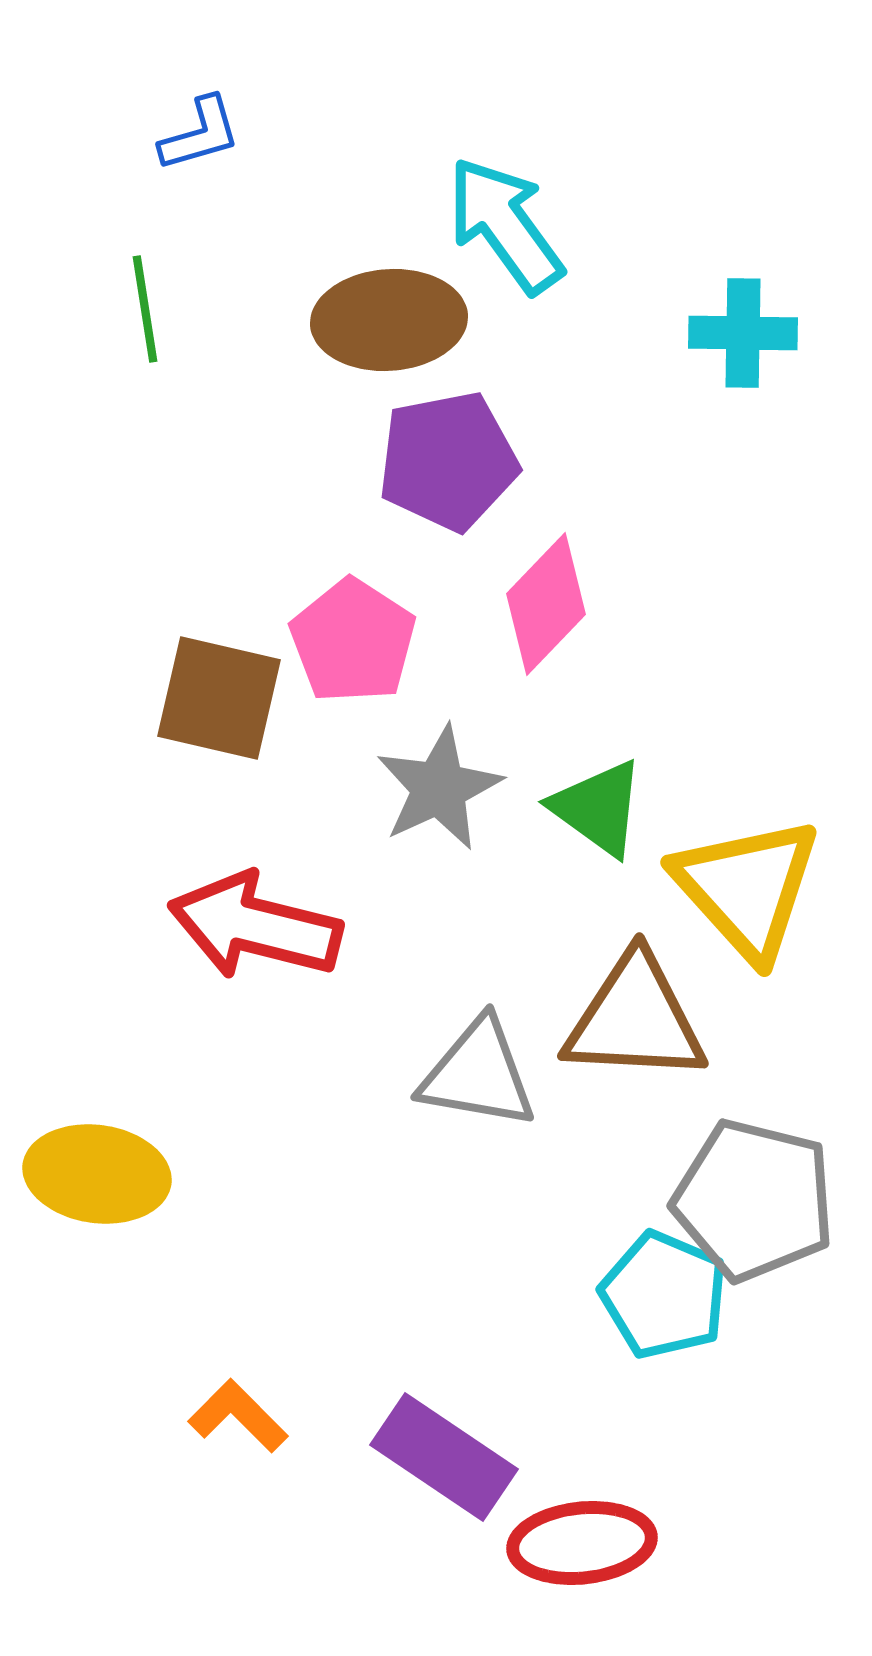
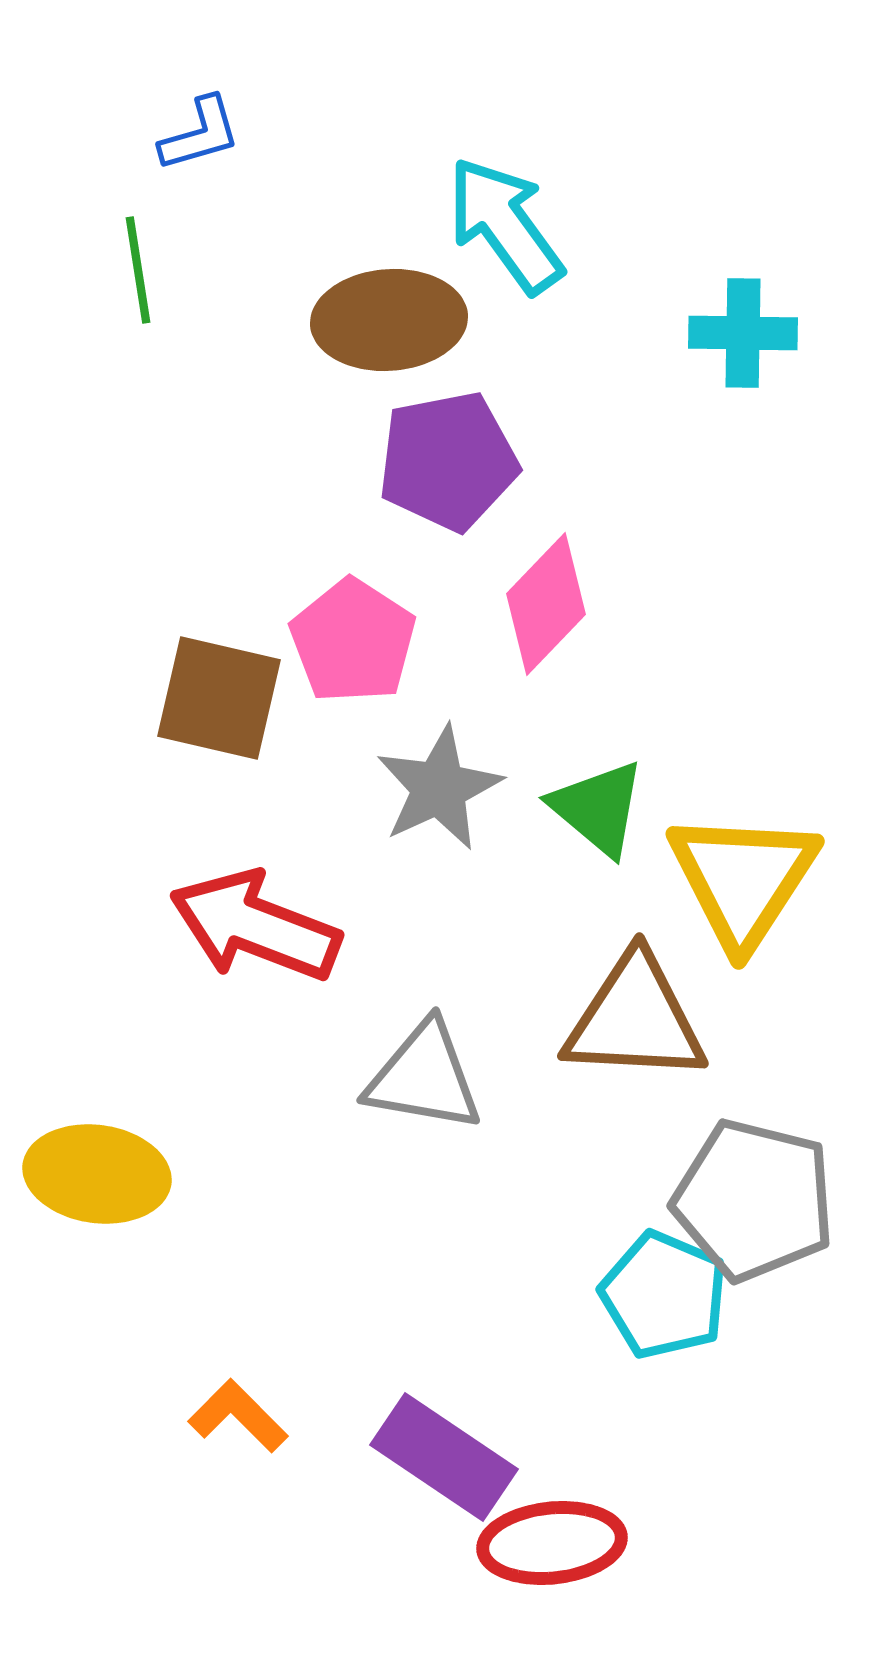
green line: moved 7 px left, 39 px up
green triangle: rotated 4 degrees clockwise
yellow triangle: moved 4 px left, 9 px up; rotated 15 degrees clockwise
red arrow: rotated 7 degrees clockwise
gray triangle: moved 54 px left, 3 px down
red ellipse: moved 30 px left
